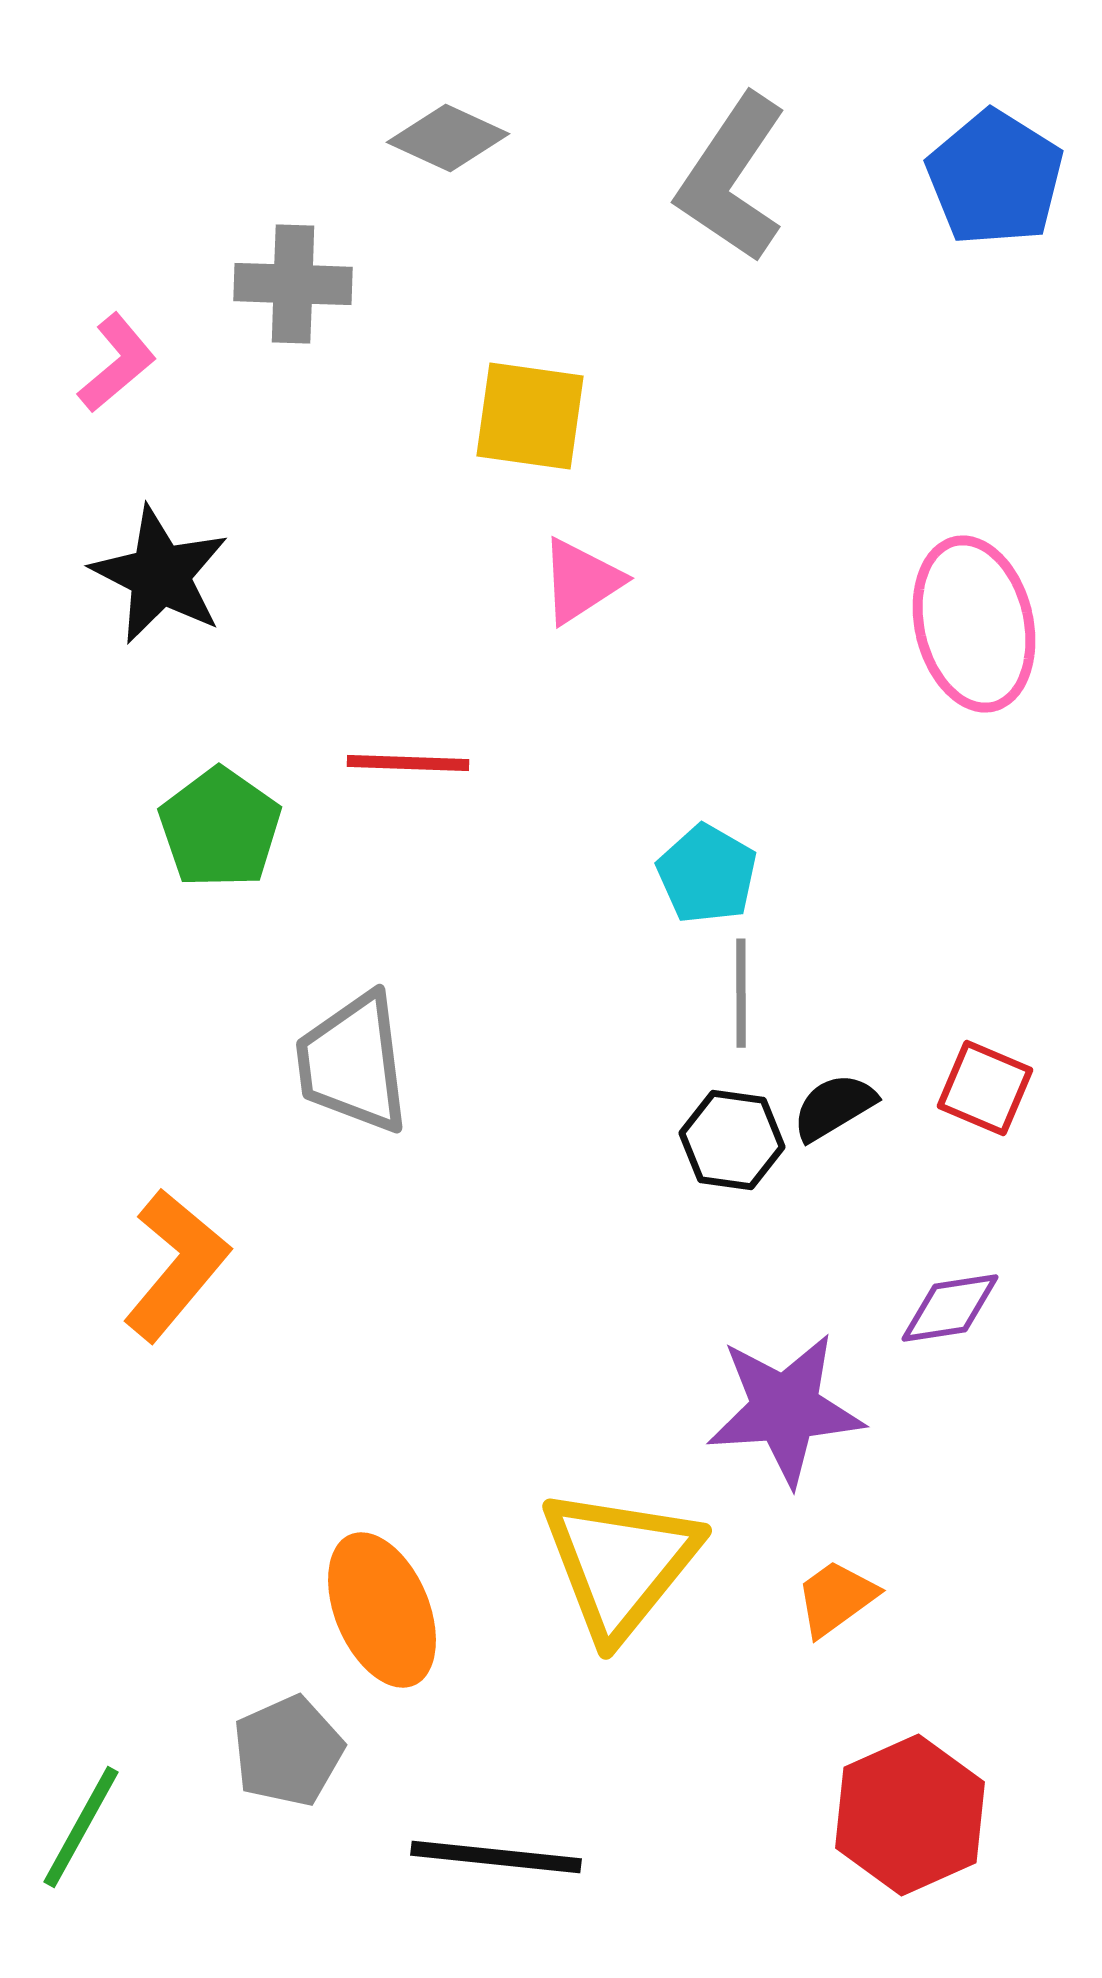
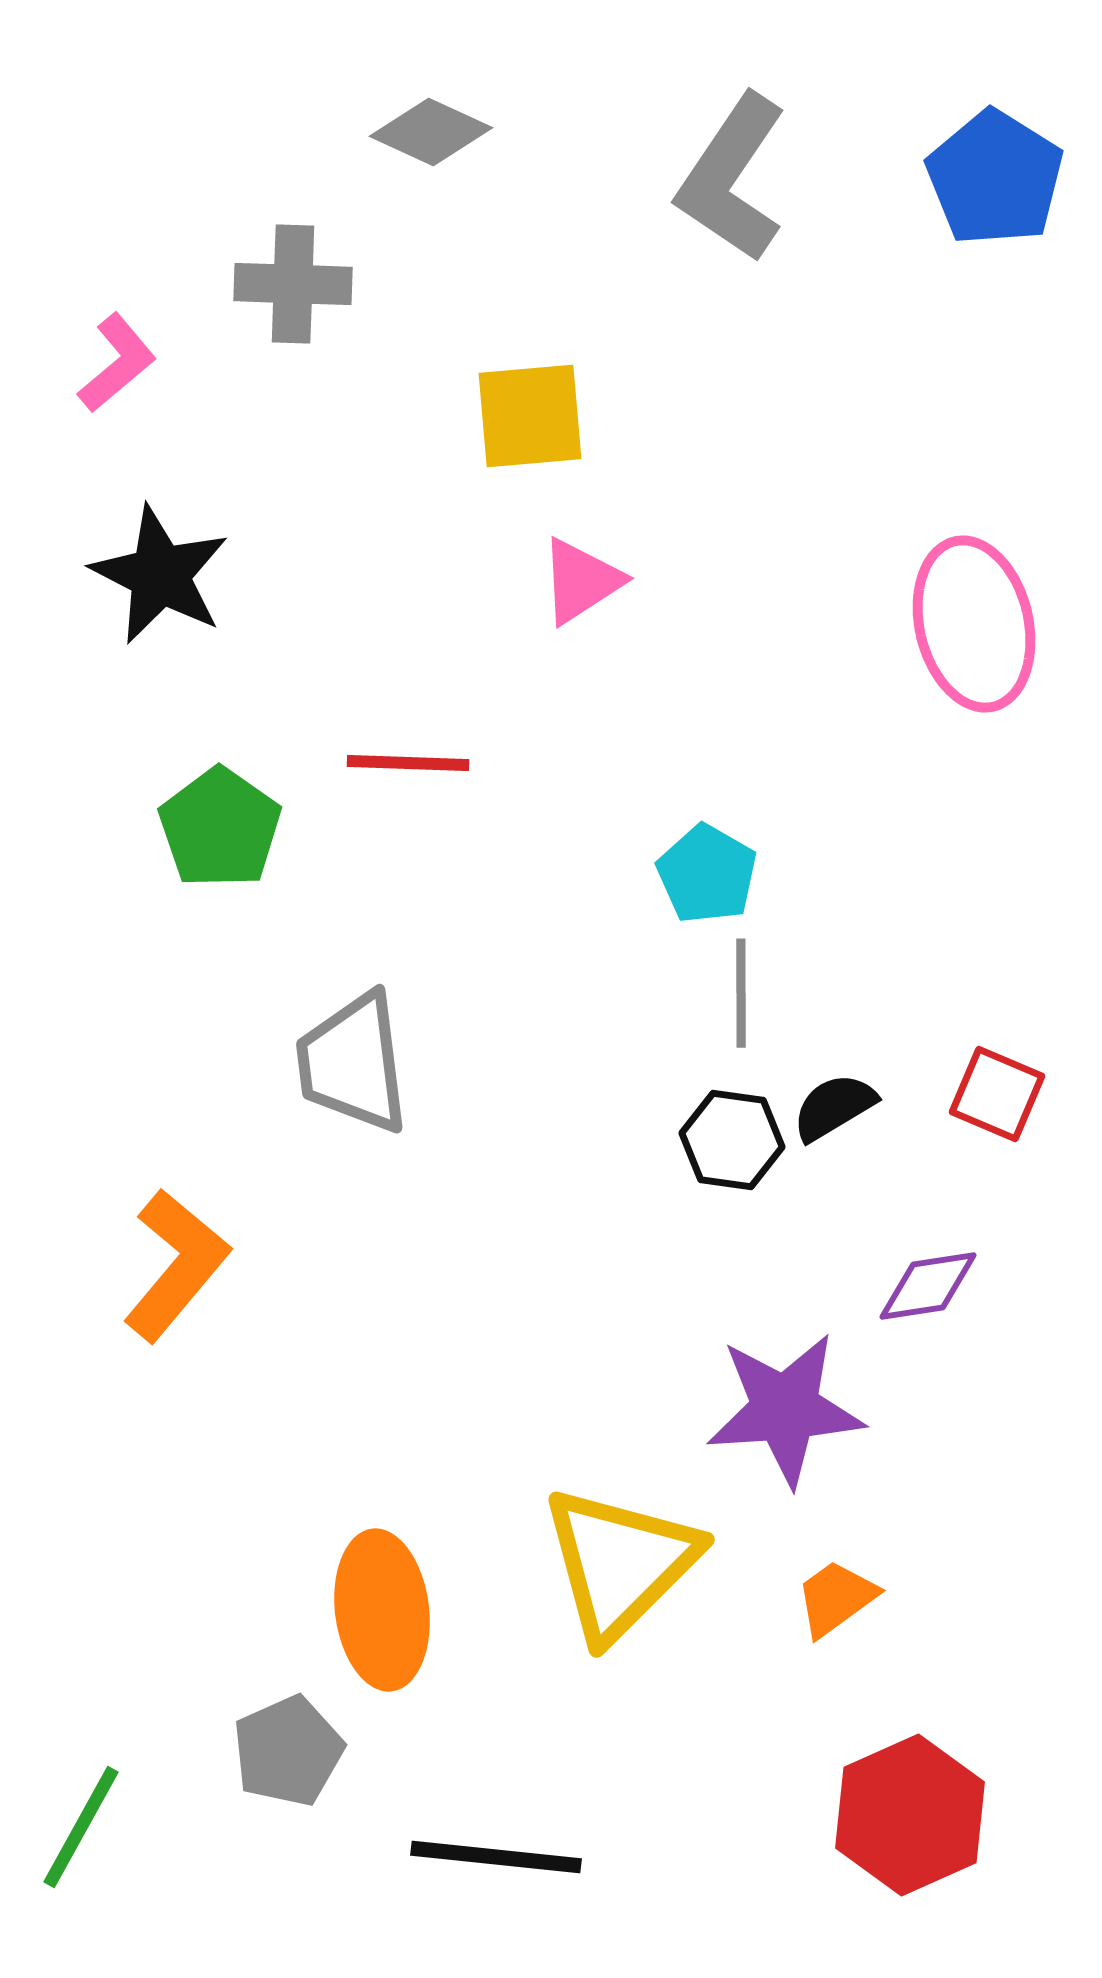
gray diamond: moved 17 px left, 6 px up
yellow square: rotated 13 degrees counterclockwise
red square: moved 12 px right, 6 px down
purple diamond: moved 22 px left, 22 px up
yellow triangle: rotated 6 degrees clockwise
orange ellipse: rotated 16 degrees clockwise
